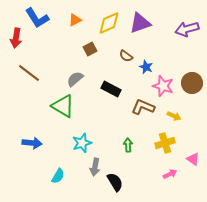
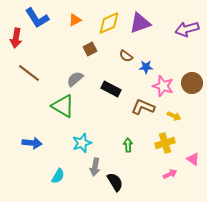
blue star: rotated 24 degrees counterclockwise
